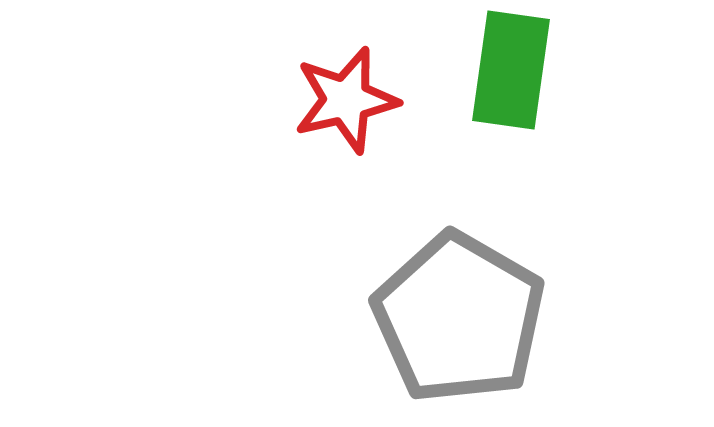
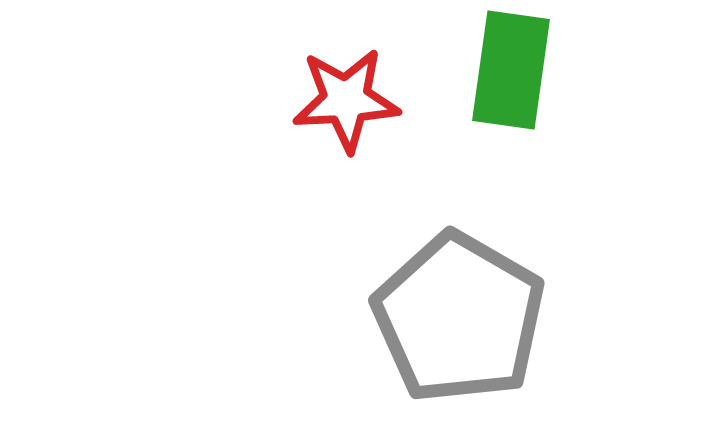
red star: rotated 10 degrees clockwise
